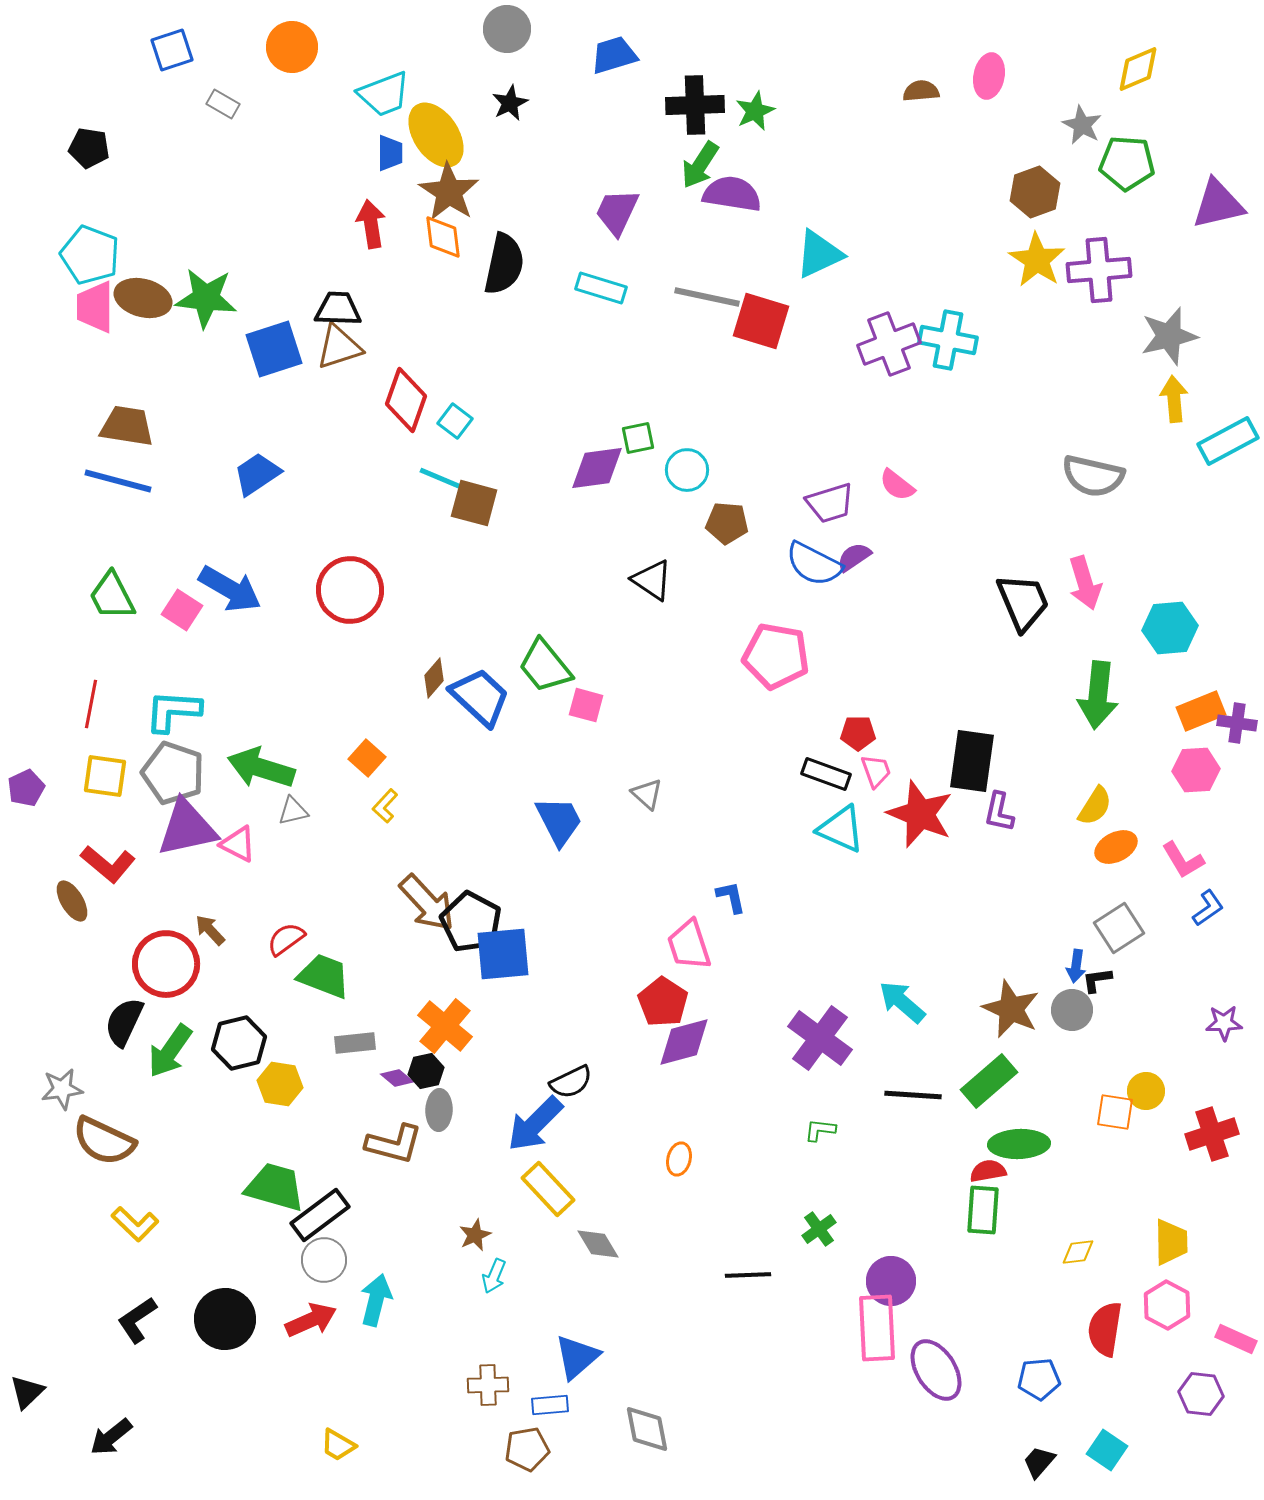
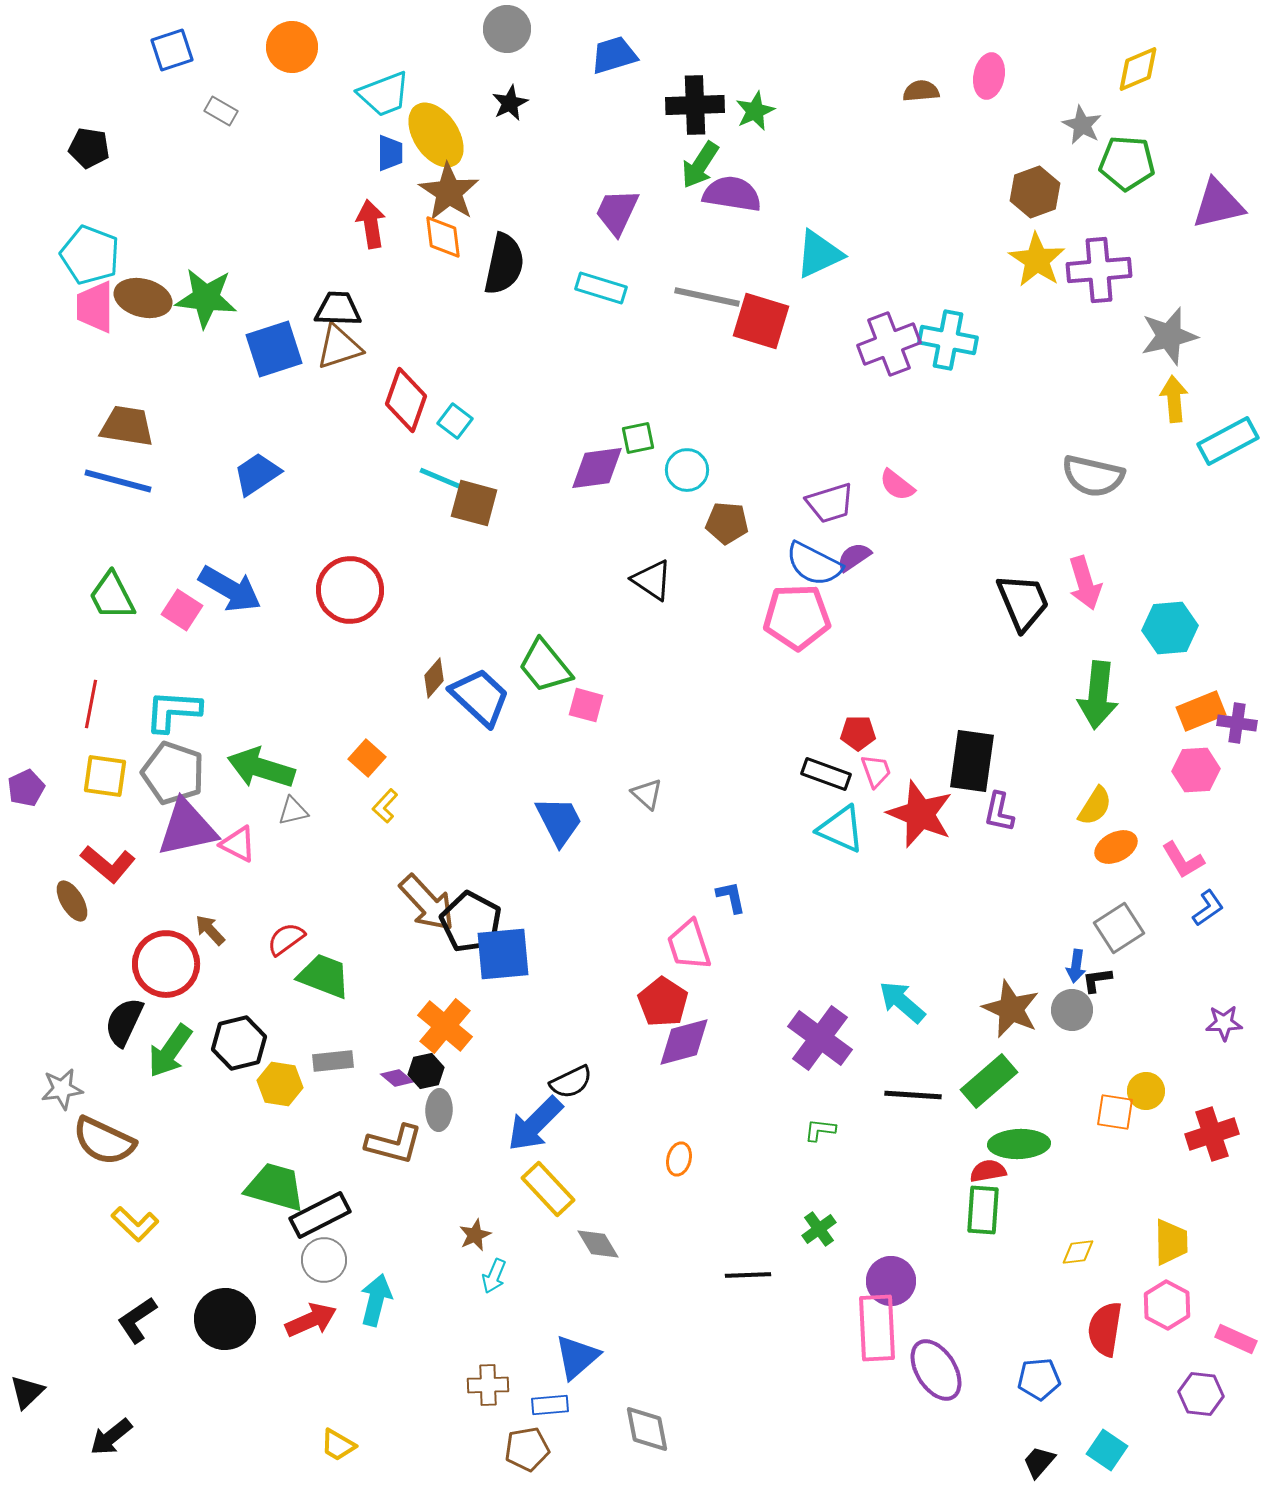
gray rectangle at (223, 104): moved 2 px left, 7 px down
pink pentagon at (776, 656): moved 21 px right, 39 px up; rotated 12 degrees counterclockwise
gray rectangle at (355, 1043): moved 22 px left, 18 px down
black rectangle at (320, 1215): rotated 10 degrees clockwise
